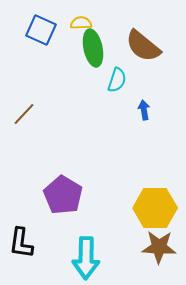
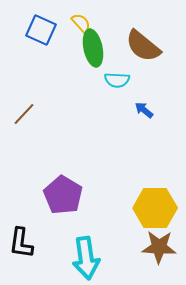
yellow semicircle: rotated 50 degrees clockwise
cyan semicircle: rotated 75 degrees clockwise
blue arrow: rotated 42 degrees counterclockwise
cyan arrow: rotated 9 degrees counterclockwise
